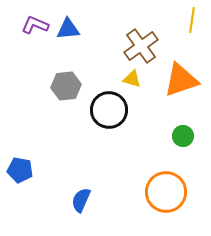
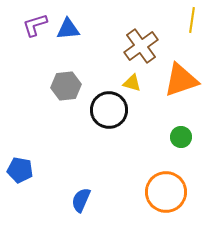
purple L-shape: rotated 40 degrees counterclockwise
yellow triangle: moved 4 px down
green circle: moved 2 px left, 1 px down
